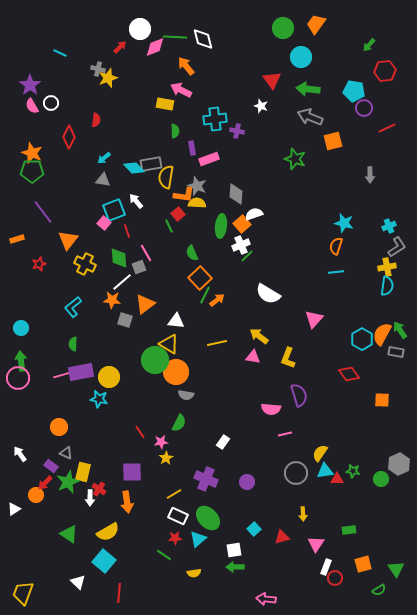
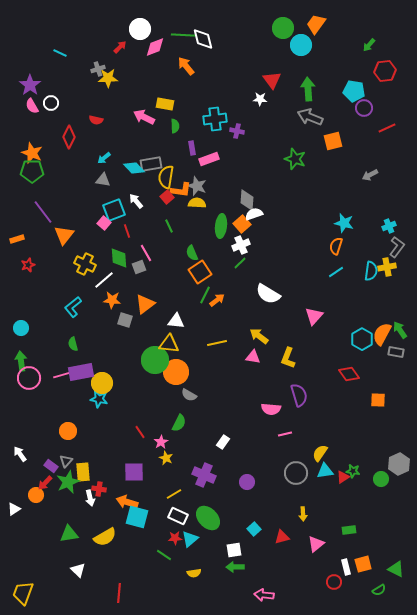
green line at (175, 37): moved 8 px right, 2 px up
cyan circle at (301, 57): moved 12 px up
gray cross at (98, 69): rotated 32 degrees counterclockwise
yellow star at (108, 78): rotated 18 degrees clockwise
green arrow at (308, 89): rotated 80 degrees clockwise
pink arrow at (181, 90): moved 37 px left, 27 px down
white star at (261, 106): moved 1 px left, 7 px up; rotated 16 degrees counterclockwise
red semicircle at (96, 120): rotated 96 degrees clockwise
green semicircle at (175, 131): moved 5 px up
gray arrow at (370, 175): rotated 63 degrees clockwise
gray diamond at (236, 194): moved 11 px right, 6 px down
orange L-shape at (184, 195): moved 3 px left, 5 px up
red square at (178, 214): moved 11 px left, 17 px up
orange triangle at (68, 240): moved 4 px left, 5 px up
gray L-shape at (397, 247): rotated 20 degrees counterclockwise
green line at (247, 256): moved 7 px left, 7 px down
red star at (39, 264): moved 11 px left, 1 px down
cyan line at (336, 272): rotated 28 degrees counterclockwise
orange square at (200, 278): moved 6 px up; rotated 10 degrees clockwise
white line at (122, 282): moved 18 px left, 2 px up
cyan semicircle at (387, 286): moved 16 px left, 15 px up
pink triangle at (314, 319): moved 3 px up
green semicircle at (73, 344): rotated 16 degrees counterclockwise
yellow triangle at (169, 344): rotated 25 degrees counterclockwise
yellow circle at (109, 377): moved 7 px left, 6 px down
pink circle at (18, 378): moved 11 px right
gray semicircle at (186, 395): moved 3 px right; rotated 21 degrees clockwise
orange square at (382, 400): moved 4 px left
orange circle at (59, 427): moved 9 px right, 4 px down
pink star at (161, 442): rotated 24 degrees counterclockwise
gray triangle at (66, 453): moved 8 px down; rotated 48 degrees clockwise
yellow star at (166, 458): rotated 16 degrees counterclockwise
yellow rectangle at (83, 472): rotated 18 degrees counterclockwise
purple square at (132, 472): moved 2 px right
purple cross at (206, 479): moved 2 px left, 4 px up
red triangle at (337, 479): moved 6 px right, 2 px up; rotated 32 degrees counterclockwise
red cross at (99, 489): rotated 24 degrees counterclockwise
white arrow at (90, 498): rotated 14 degrees counterclockwise
orange arrow at (127, 502): rotated 115 degrees clockwise
yellow semicircle at (108, 532): moved 3 px left, 5 px down
green triangle at (69, 534): rotated 42 degrees counterclockwise
cyan triangle at (198, 539): moved 8 px left
pink triangle at (316, 544): rotated 18 degrees clockwise
cyan square at (104, 561): moved 33 px right, 44 px up; rotated 25 degrees counterclockwise
white rectangle at (326, 567): moved 20 px right; rotated 35 degrees counterclockwise
green triangle at (396, 569): rotated 30 degrees counterclockwise
red circle at (335, 578): moved 1 px left, 4 px down
white triangle at (78, 582): moved 12 px up
pink arrow at (266, 599): moved 2 px left, 4 px up
